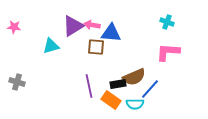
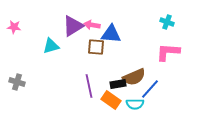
blue triangle: moved 1 px down
